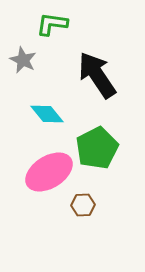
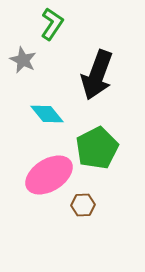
green L-shape: rotated 116 degrees clockwise
black arrow: rotated 126 degrees counterclockwise
pink ellipse: moved 3 px down
